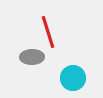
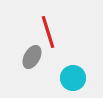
gray ellipse: rotated 60 degrees counterclockwise
